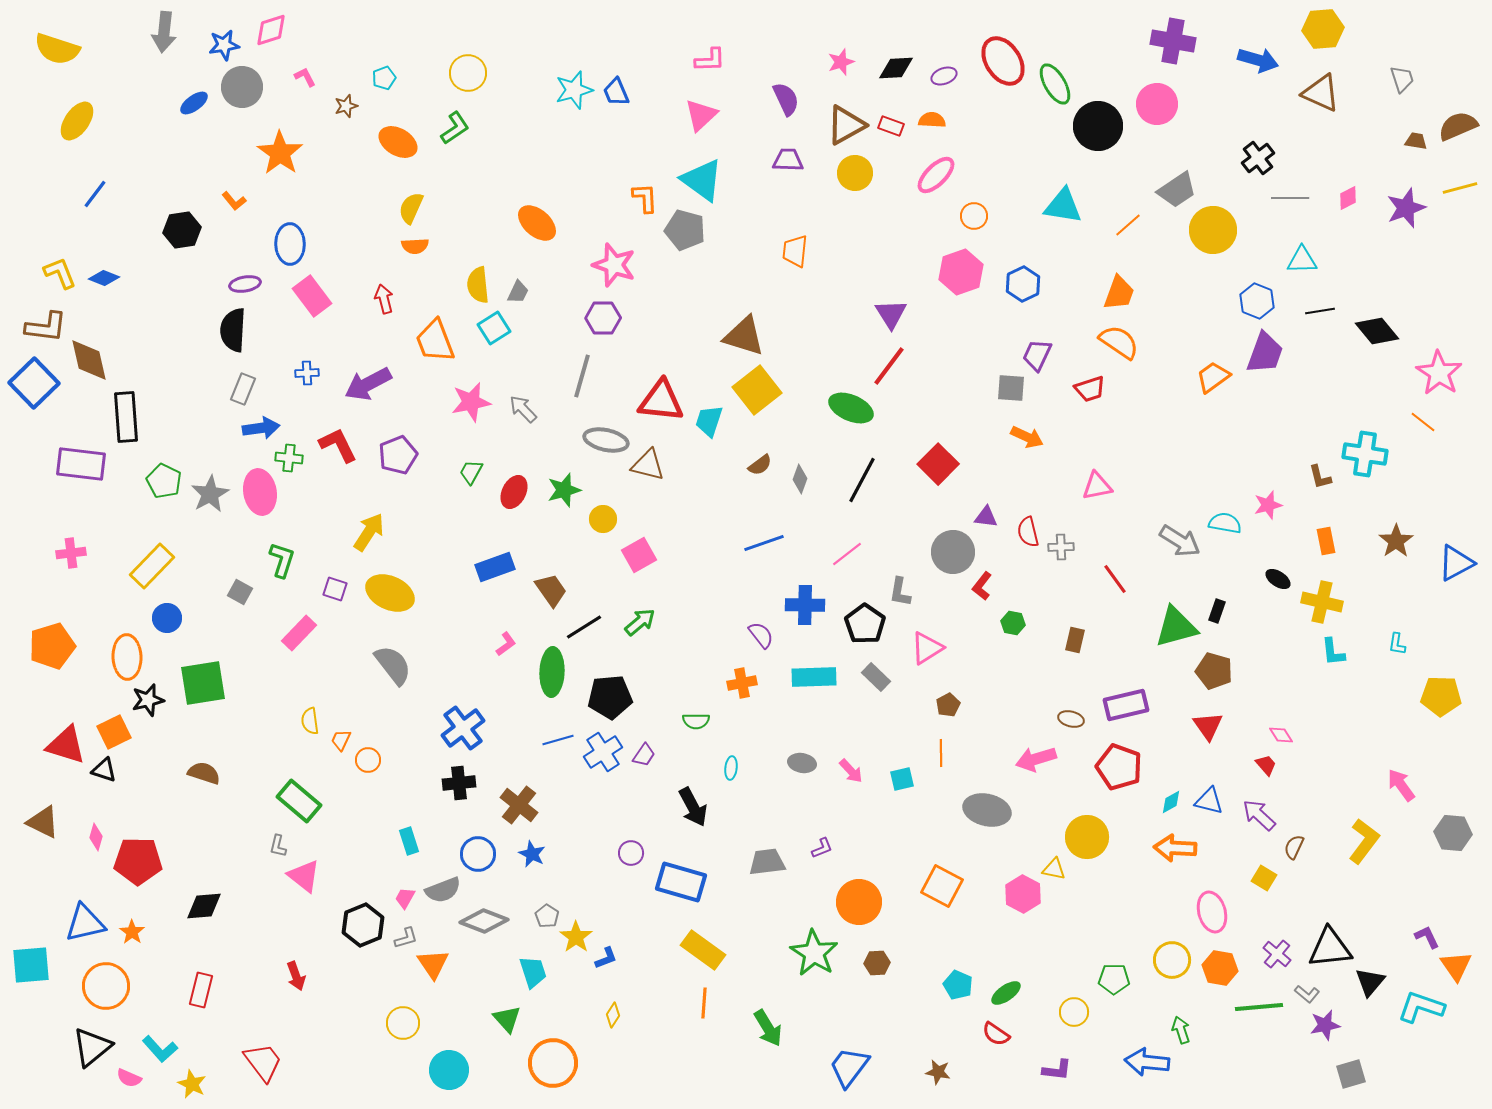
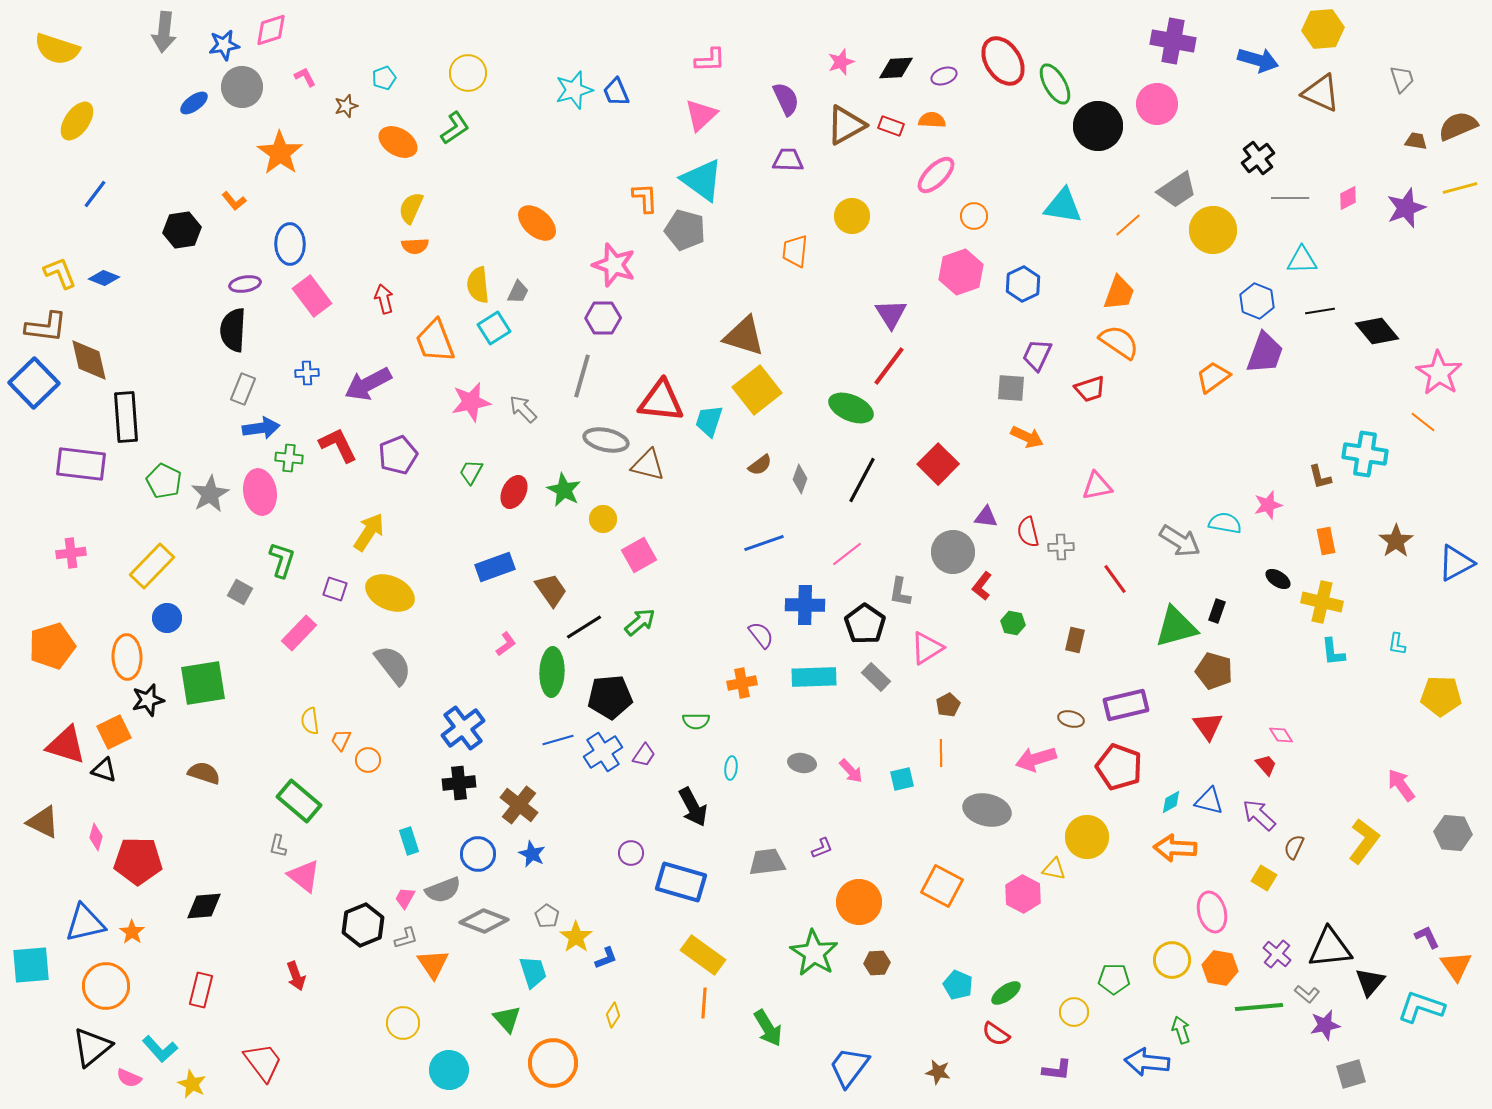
yellow circle at (855, 173): moved 3 px left, 43 px down
green star at (564, 490): rotated 28 degrees counterclockwise
yellow rectangle at (703, 950): moved 5 px down
